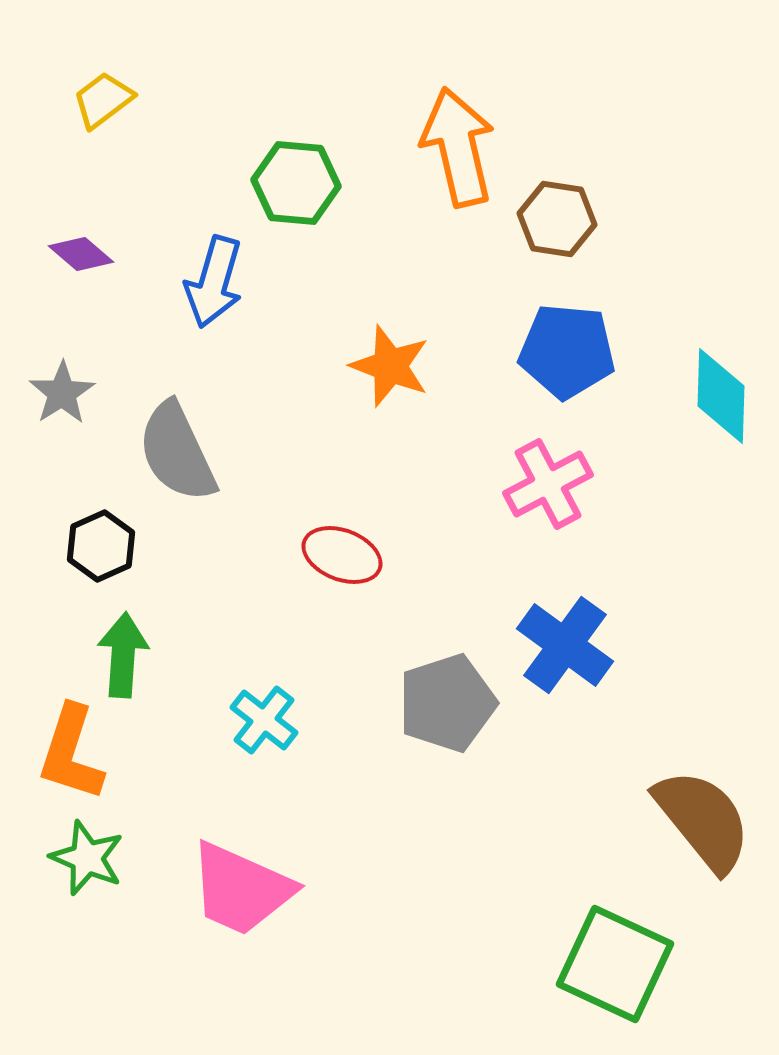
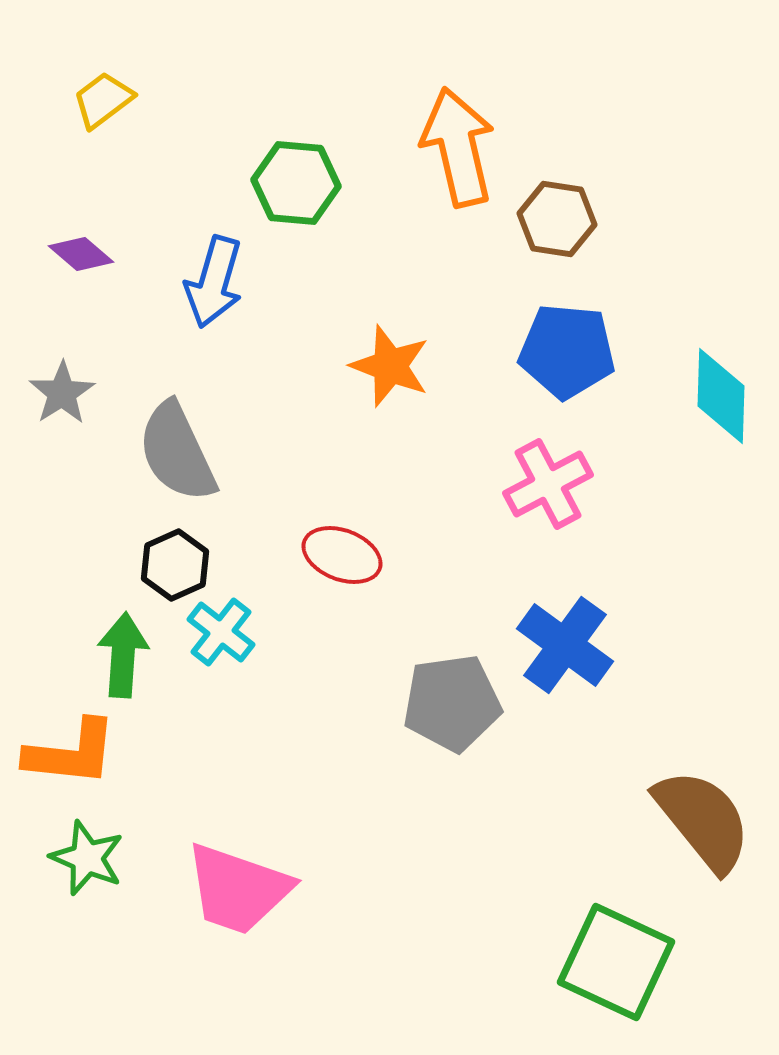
black hexagon: moved 74 px right, 19 px down
gray pentagon: moved 5 px right; rotated 10 degrees clockwise
cyan cross: moved 43 px left, 88 px up
orange L-shape: rotated 102 degrees counterclockwise
pink trapezoid: moved 3 px left; rotated 5 degrees counterclockwise
green square: moved 1 px right, 2 px up
